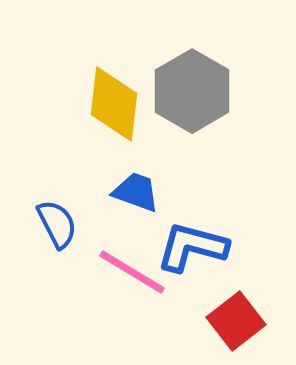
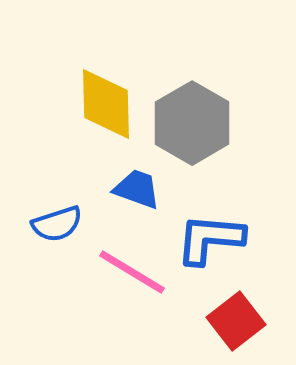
gray hexagon: moved 32 px down
yellow diamond: moved 8 px left; rotated 8 degrees counterclockwise
blue trapezoid: moved 1 px right, 3 px up
blue semicircle: rotated 99 degrees clockwise
blue L-shape: moved 18 px right, 8 px up; rotated 10 degrees counterclockwise
